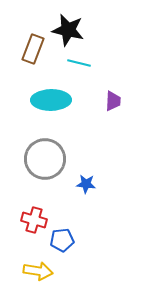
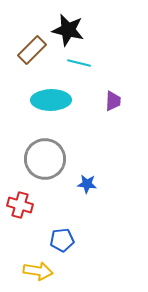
brown rectangle: moved 1 px left, 1 px down; rotated 24 degrees clockwise
blue star: moved 1 px right
red cross: moved 14 px left, 15 px up
